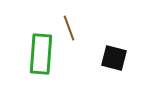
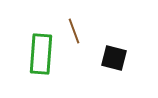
brown line: moved 5 px right, 3 px down
